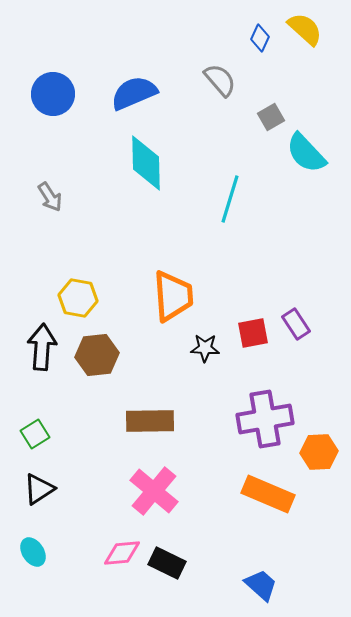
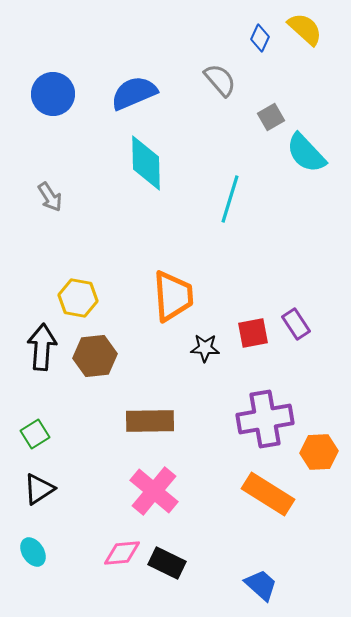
brown hexagon: moved 2 px left, 1 px down
orange rectangle: rotated 9 degrees clockwise
